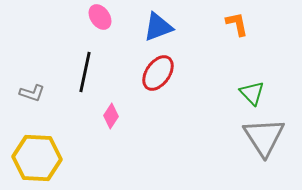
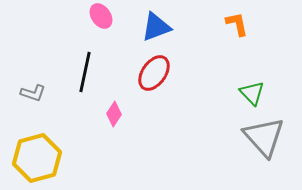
pink ellipse: moved 1 px right, 1 px up
blue triangle: moved 2 px left
red ellipse: moved 4 px left
gray L-shape: moved 1 px right
pink diamond: moved 3 px right, 2 px up
gray triangle: rotated 9 degrees counterclockwise
yellow hexagon: rotated 18 degrees counterclockwise
